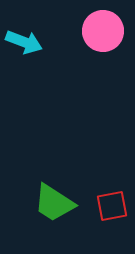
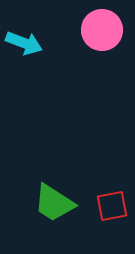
pink circle: moved 1 px left, 1 px up
cyan arrow: moved 1 px down
